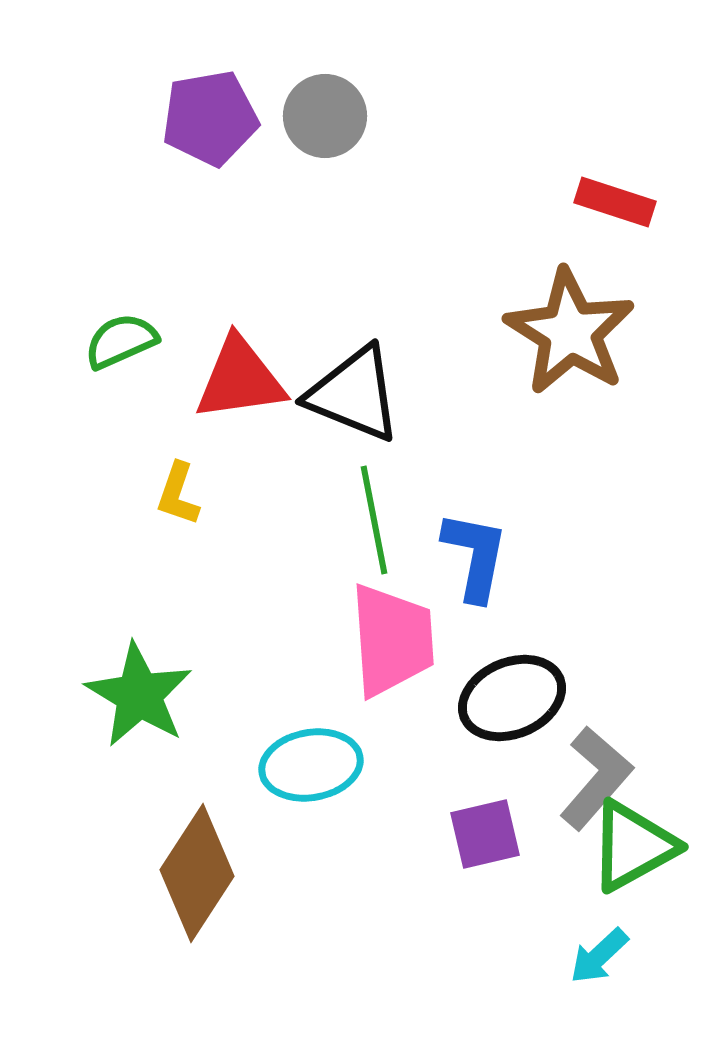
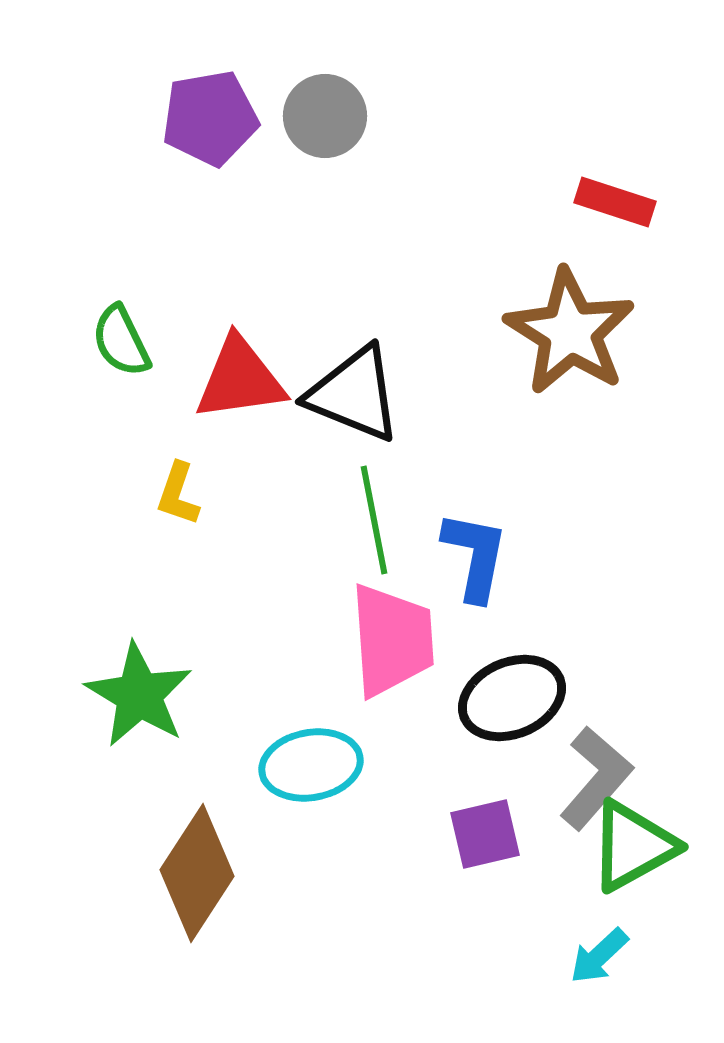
green semicircle: rotated 92 degrees counterclockwise
